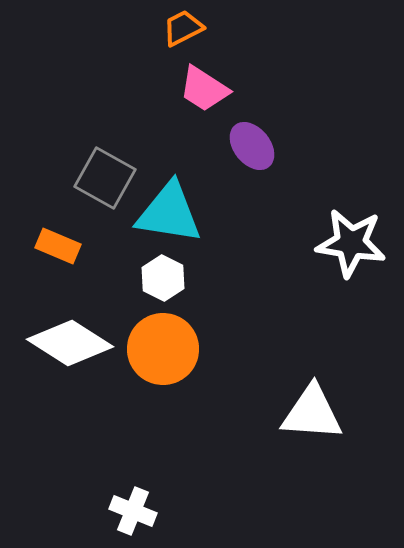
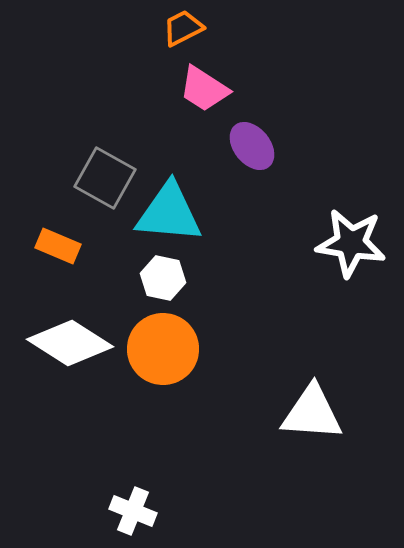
cyan triangle: rotated 4 degrees counterclockwise
white hexagon: rotated 15 degrees counterclockwise
